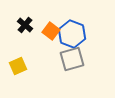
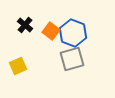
blue hexagon: moved 1 px right, 1 px up
